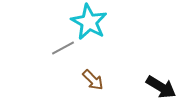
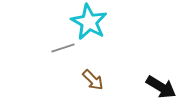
gray line: rotated 10 degrees clockwise
